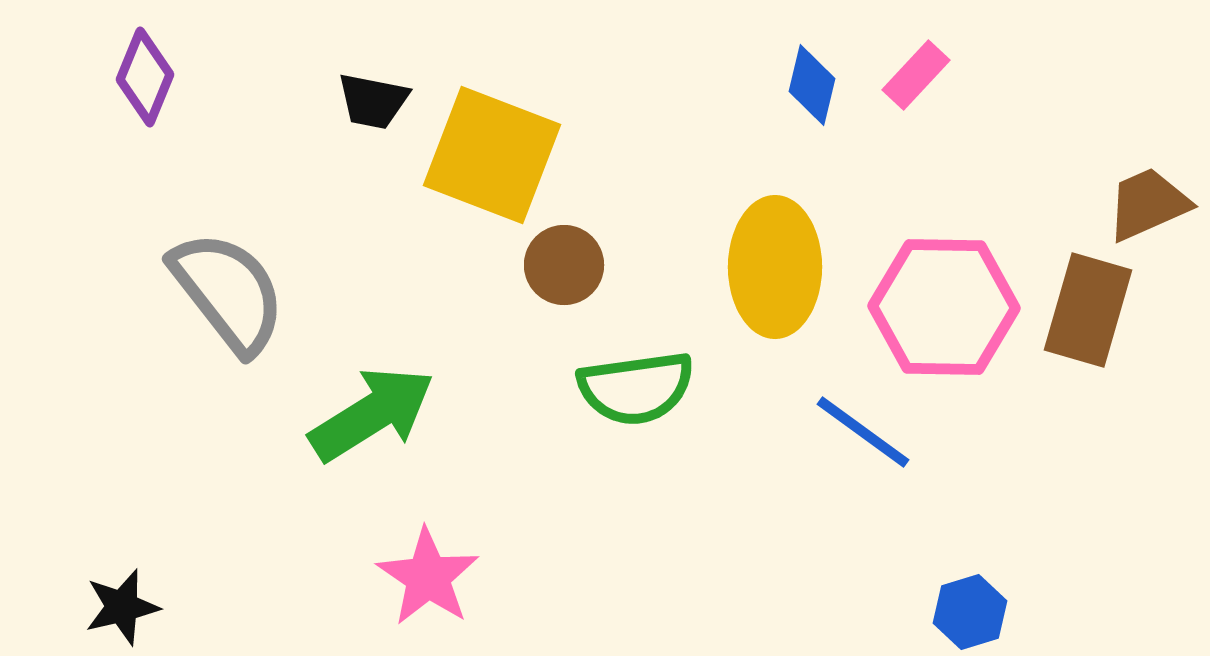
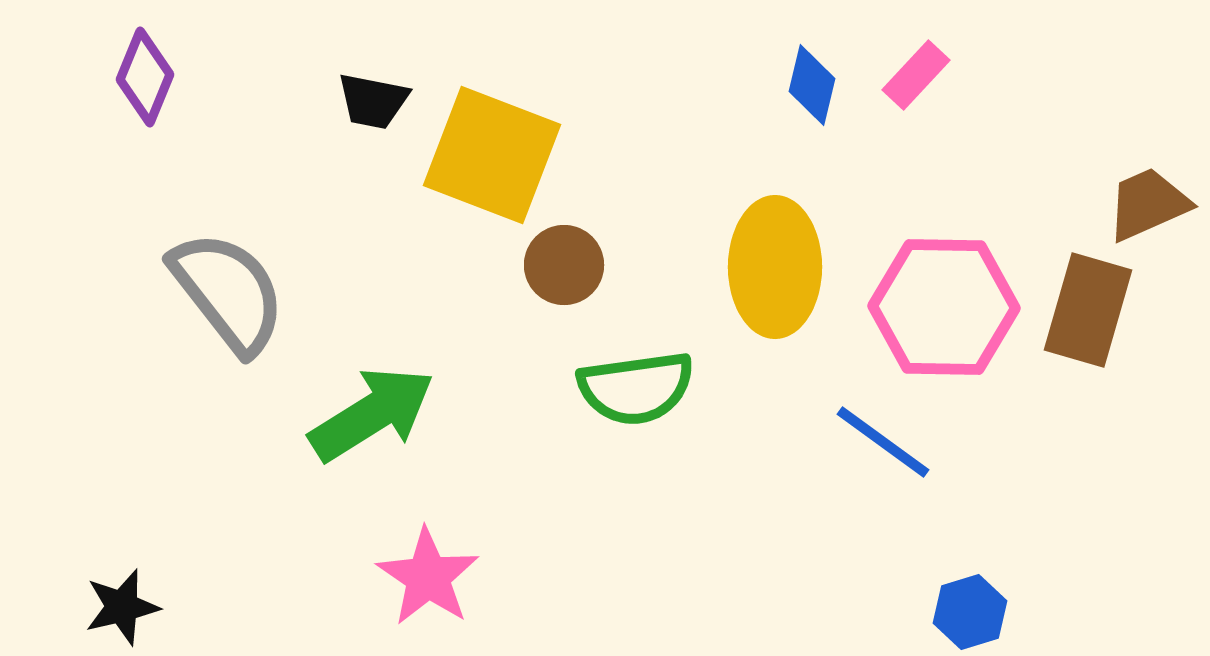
blue line: moved 20 px right, 10 px down
